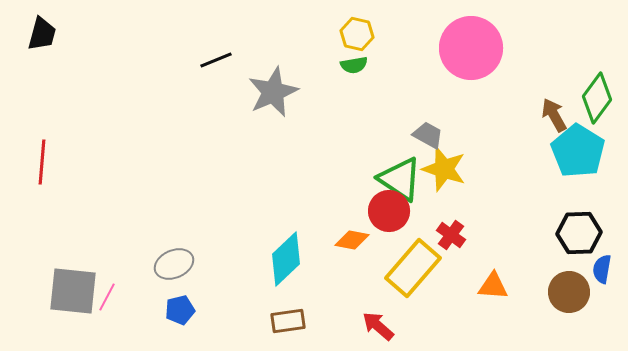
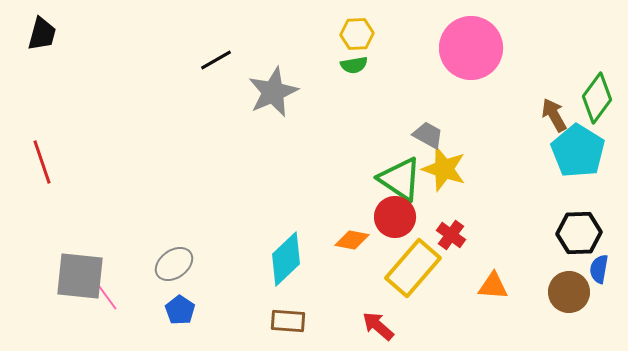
yellow hexagon: rotated 16 degrees counterclockwise
black line: rotated 8 degrees counterclockwise
red line: rotated 24 degrees counterclockwise
red circle: moved 6 px right, 6 px down
gray ellipse: rotated 12 degrees counterclockwise
blue semicircle: moved 3 px left
gray square: moved 7 px right, 15 px up
pink line: rotated 64 degrees counterclockwise
blue pentagon: rotated 24 degrees counterclockwise
brown rectangle: rotated 12 degrees clockwise
